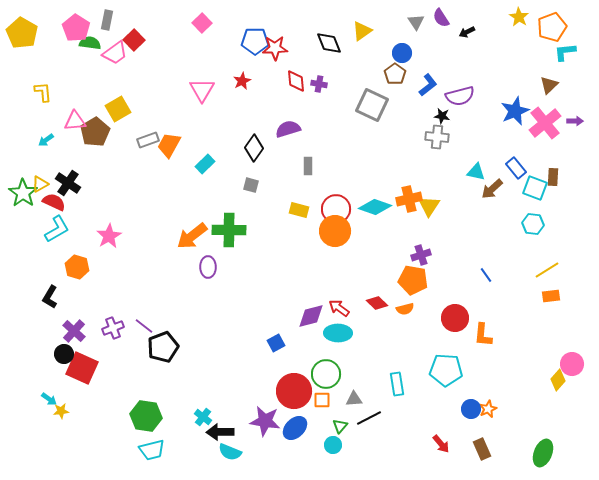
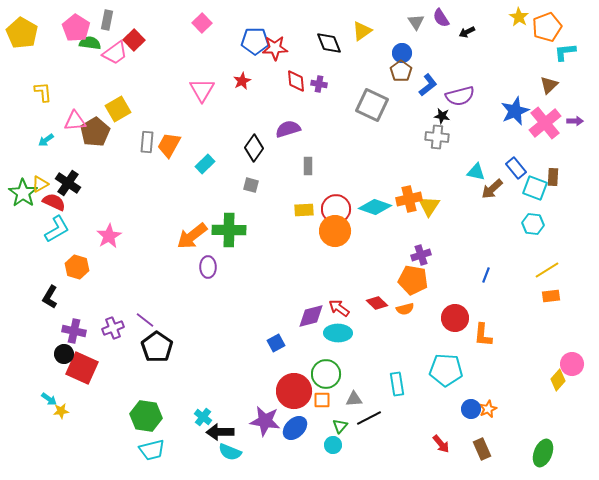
orange pentagon at (552, 27): moved 5 px left
brown pentagon at (395, 74): moved 6 px right, 3 px up
gray rectangle at (148, 140): moved 1 px left, 2 px down; rotated 65 degrees counterclockwise
yellow rectangle at (299, 210): moved 5 px right; rotated 18 degrees counterclockwise
blue line at (486, 275): rotated 56 degrees clockwise
purple line at (144, 326): moved 1 px right, 6 px up
purple cross at (74, 331): rotated 30 degrees counterclockwise
black pentagon at (163, 347): moved 6 px left; rotated 16 degrees counterclockwise
